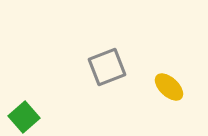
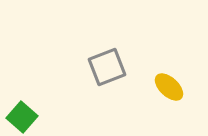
green square: moved 2 px left; rotated 8 degrees counterclockwise
